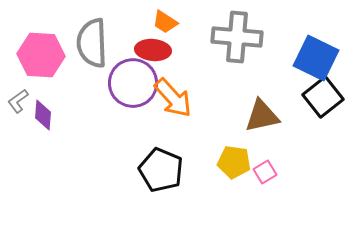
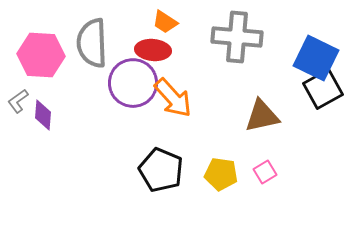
black square: moved 8 px up; rotated 9 degrees clockwise
yellow pentagon: moved 13 px left, 12 px down
